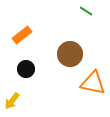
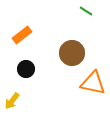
brown circle: moved 2 px right, 1 px up
